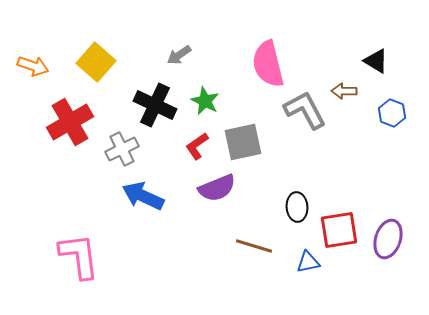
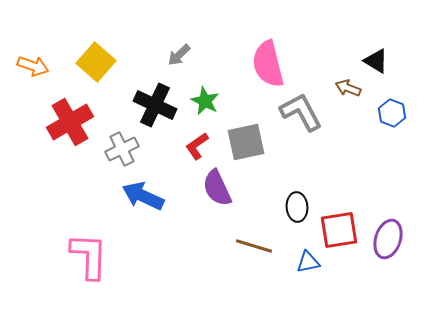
gray arrow: rotated 10 degrees counterclockwise
brown arrow: moved 4 px right, 3 px up; rotated 20 degrees clockwise
gray L-shape: moved 4 px left, 2 px down
gray square: moved 3 px right
purple semicircle: rotated 87 degrees clockwise
pink L-shape: moved 10 px right; rotated 9 degrees clockwise
